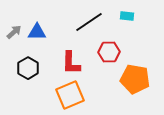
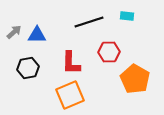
black line: rotated 16 degrees clockwise
blue triangle: moved 3 px down
black hexagon: rotated 20 degrees clockwise
orange pentagon: rotated 20 degrees clockwise
